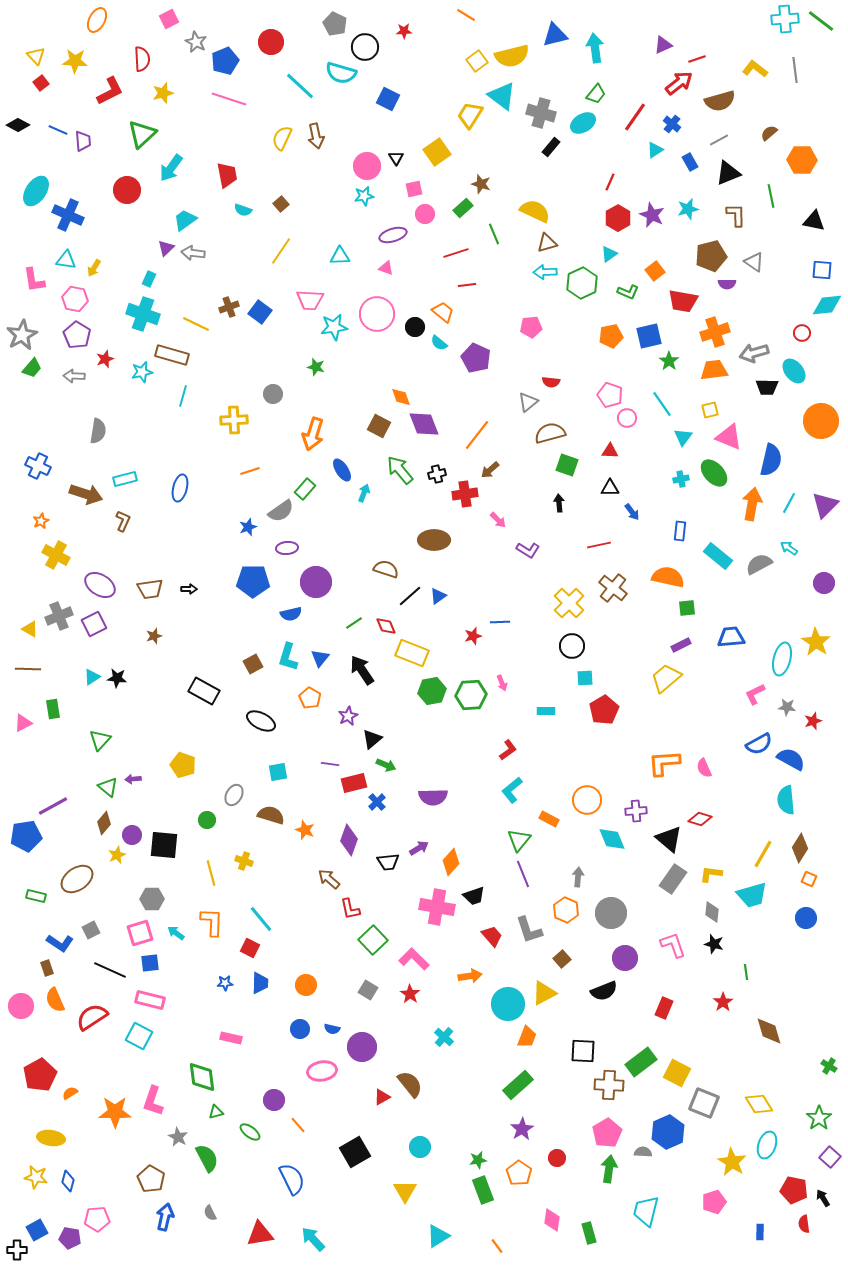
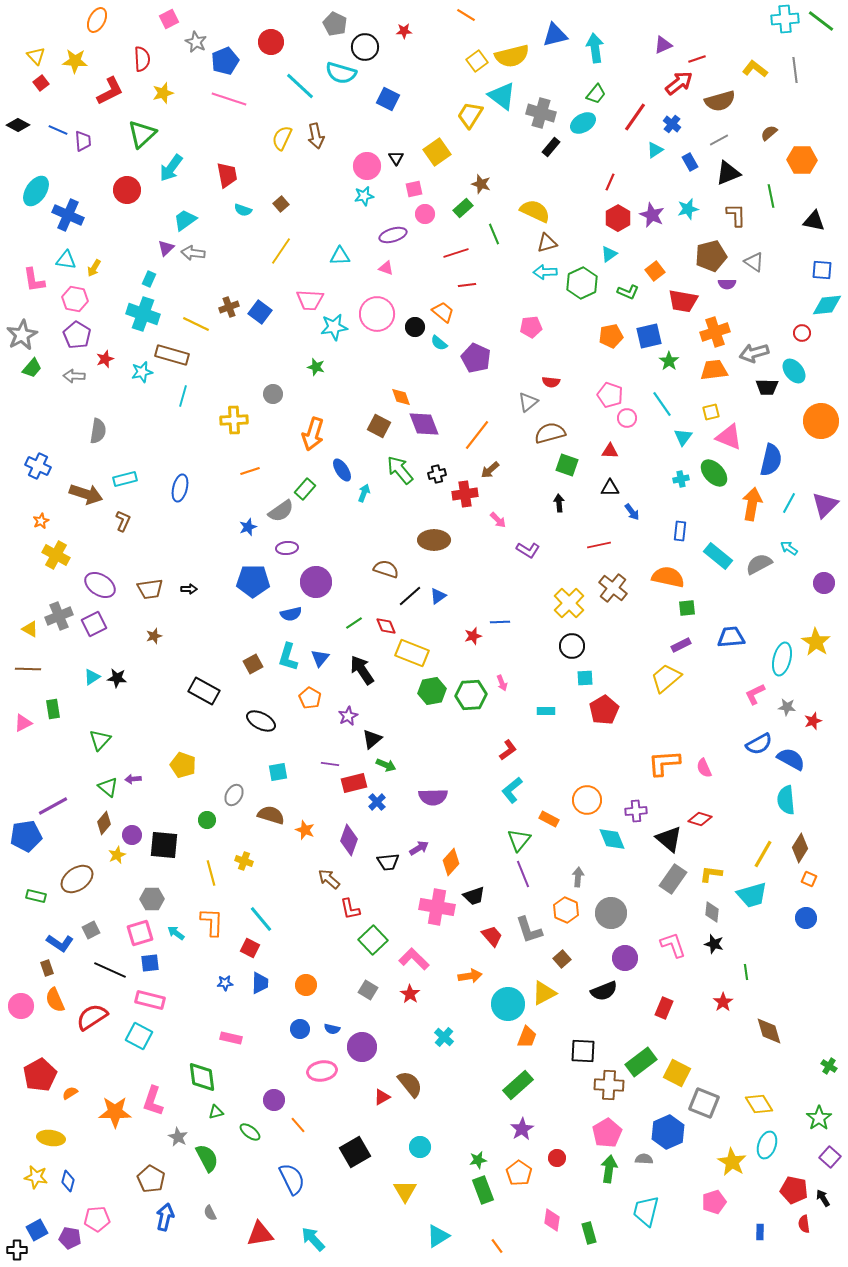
yellow square at (710, 410): moved 1 px right, 2 px down
gray semicircle at (643, 1152): moved 1 px right, 7 px down
